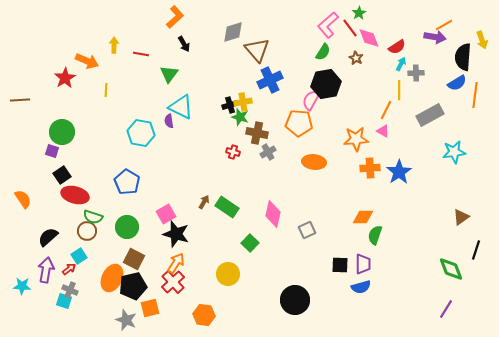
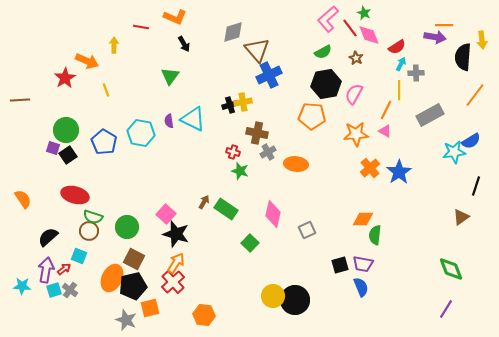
green star at (359, 13): moved 5 px right; rotated 16 degrees counterclockwise
orange L-shape at (175, 17): rotated 65 degrees clockwise
pink L-shape at (328, 25): moved 6 px up
orange line at (444, 25): rotated 30 degrees clockwise
pink diamond at (369, 38): moved 3 px up
yellow arrow at (482, 40): rotated 12 degrees clockwise
green semicircle at (323, 52): rotated 30 degrees clockwise
red line at (141, 54): moved 27 px up
green triangle at (169, 74): moved 1 px right, 2 px down
blue cross at (270, 80): moved 1 px left, 5 px up
blue semicircle at (457, 83): moved 14 px right, 58 px down
yellow line at (106, 90): rotated 24 degrees counterclockwise
orange line at (475, 95): rotated 30 degrees clockwise
pink semicircle at (311, 100): moved 43 px right, 6 px up
cyan triangle at (181, 107): moved 12 px right, 12 px down
green star at (240, 117): moved 54 px down
orange pentagon at (299, 123): moved 13 px right, 7 px up
pink triangle at (383, 131): moved 2 px right
green circle at (62, 132): moved 4 px right, 2 px up
orange star at (356, 139): moved 5 px up
purple square at (52, 151): moved 1 px right, 3 px up
orange ellipse at (314, 162): moved 18 px left, 2 px down
orange cross at (370, 168): rotated 36 degrees counterclockwise
black square at (62, 175): moved 6 px right, 20 px up
blue pentagon at (127, 182): moved 23 px left, 40 px up
green rectangle at (227, 207): moved 1 px left, 2 px down
pink square at (166, 214): rotated 18 degrees counterclockwise
orange diamond at (363, 217): moved 2 px down
brown circle at (87, 231): moved 2 px right
green semicircle at (375, 235): rotated 12 degrees counterclockwise
black line at (476, 250): moved 64 px up
cyan square at (79, 256): rotated 35 degrees counterclockwise
purple trapezoid at (363, 264): rotated 100 degrees clockwise
black square at (340, 265): rotated 18 degrees counterclockwise
red arrow at (69, 269): moved 5 px left
yellow circle at (228, 274): moved 45 px right, 22 px down
blue semicircle at (361, 287): rotated 96 degrees counterclockwise
gray cross at (70, 290): rotated 14 degrees clockwise
cyan square at (64, 301): moved 10 px left, 11 px up; rotated 35 degrees counterclockwise
